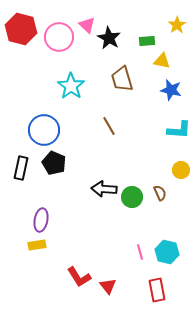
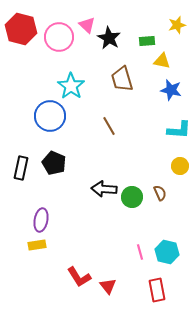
yellow star: rotated 18 degrees clockwise
blue circle: moved 6 px right, 14 px up
yellow circle: moved 1 px left, 4 px up
